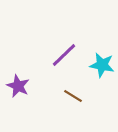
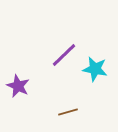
cyan star: moved 7 px left, 4 px down
brown line: moved 5 px left, 16 px down; rotated 48 degrees counterclockwise
